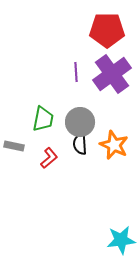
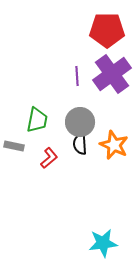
purple line: moved 1 px right, 4 px down
green trapezoid: moved 6 px left, 1 px down
cyan star: moved 18 px left, 3 px down
